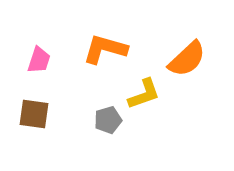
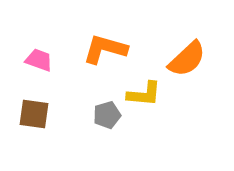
pink trapezoid: rotated 88 degrees counterclockwise
yellow L-shape: rotated 24 degrees clockwise
gray pentagon: moved 1 px left, 5 px up
